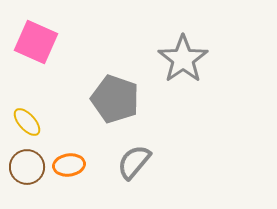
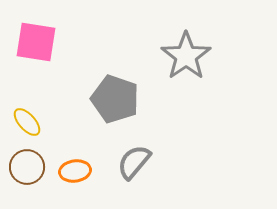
pink square: rotated 15 degrees counterclockwise
gray star: moved 3 px right, 3 px up
orange ellipse: moved 6 px right, 6 px down
